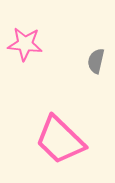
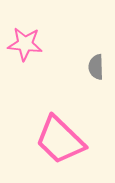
gray semicircle: moved 6 px down; rotated 15 degrees counterclockwise
